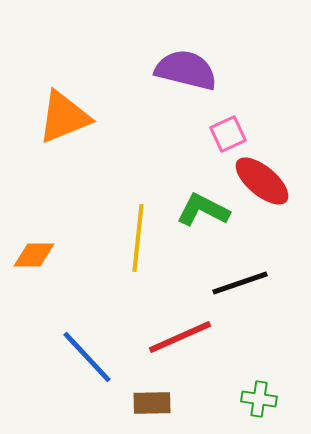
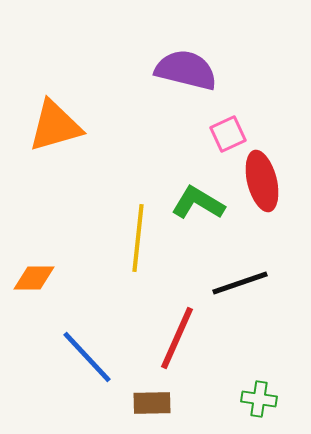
orange triangle: moved 9 px left, 9 px down; rotated 6 degrees clockwise
red ellipse: rotated 36 degrees clockwise
green L-shape: moved 5 px left, 7 px up; rotated 4 degrees clockwise
orange diamond: moved 23 px down
red line: moved 3 px left, 1 px down; rotated 42 degrees counterclockwise
